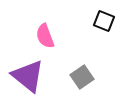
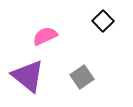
black square: moved 1 px left; rotated 25 degrees clockwise
pink semicircle: rotated 85 degrees clockwise
